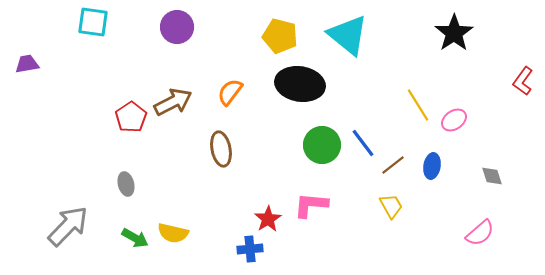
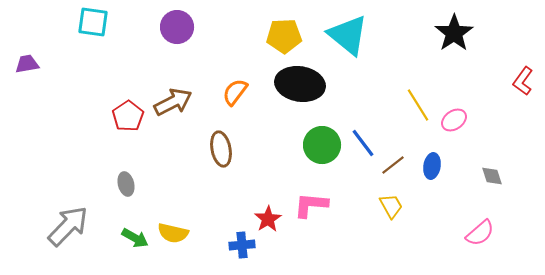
yellow pentagon: moved 4 px right; rotated 16 degrees counterclockwise
orange semicircle: moved 5 px right
red pentagon: moved 3 px left, 1 px up
blue cross: moved 8 px left, 4 px up
